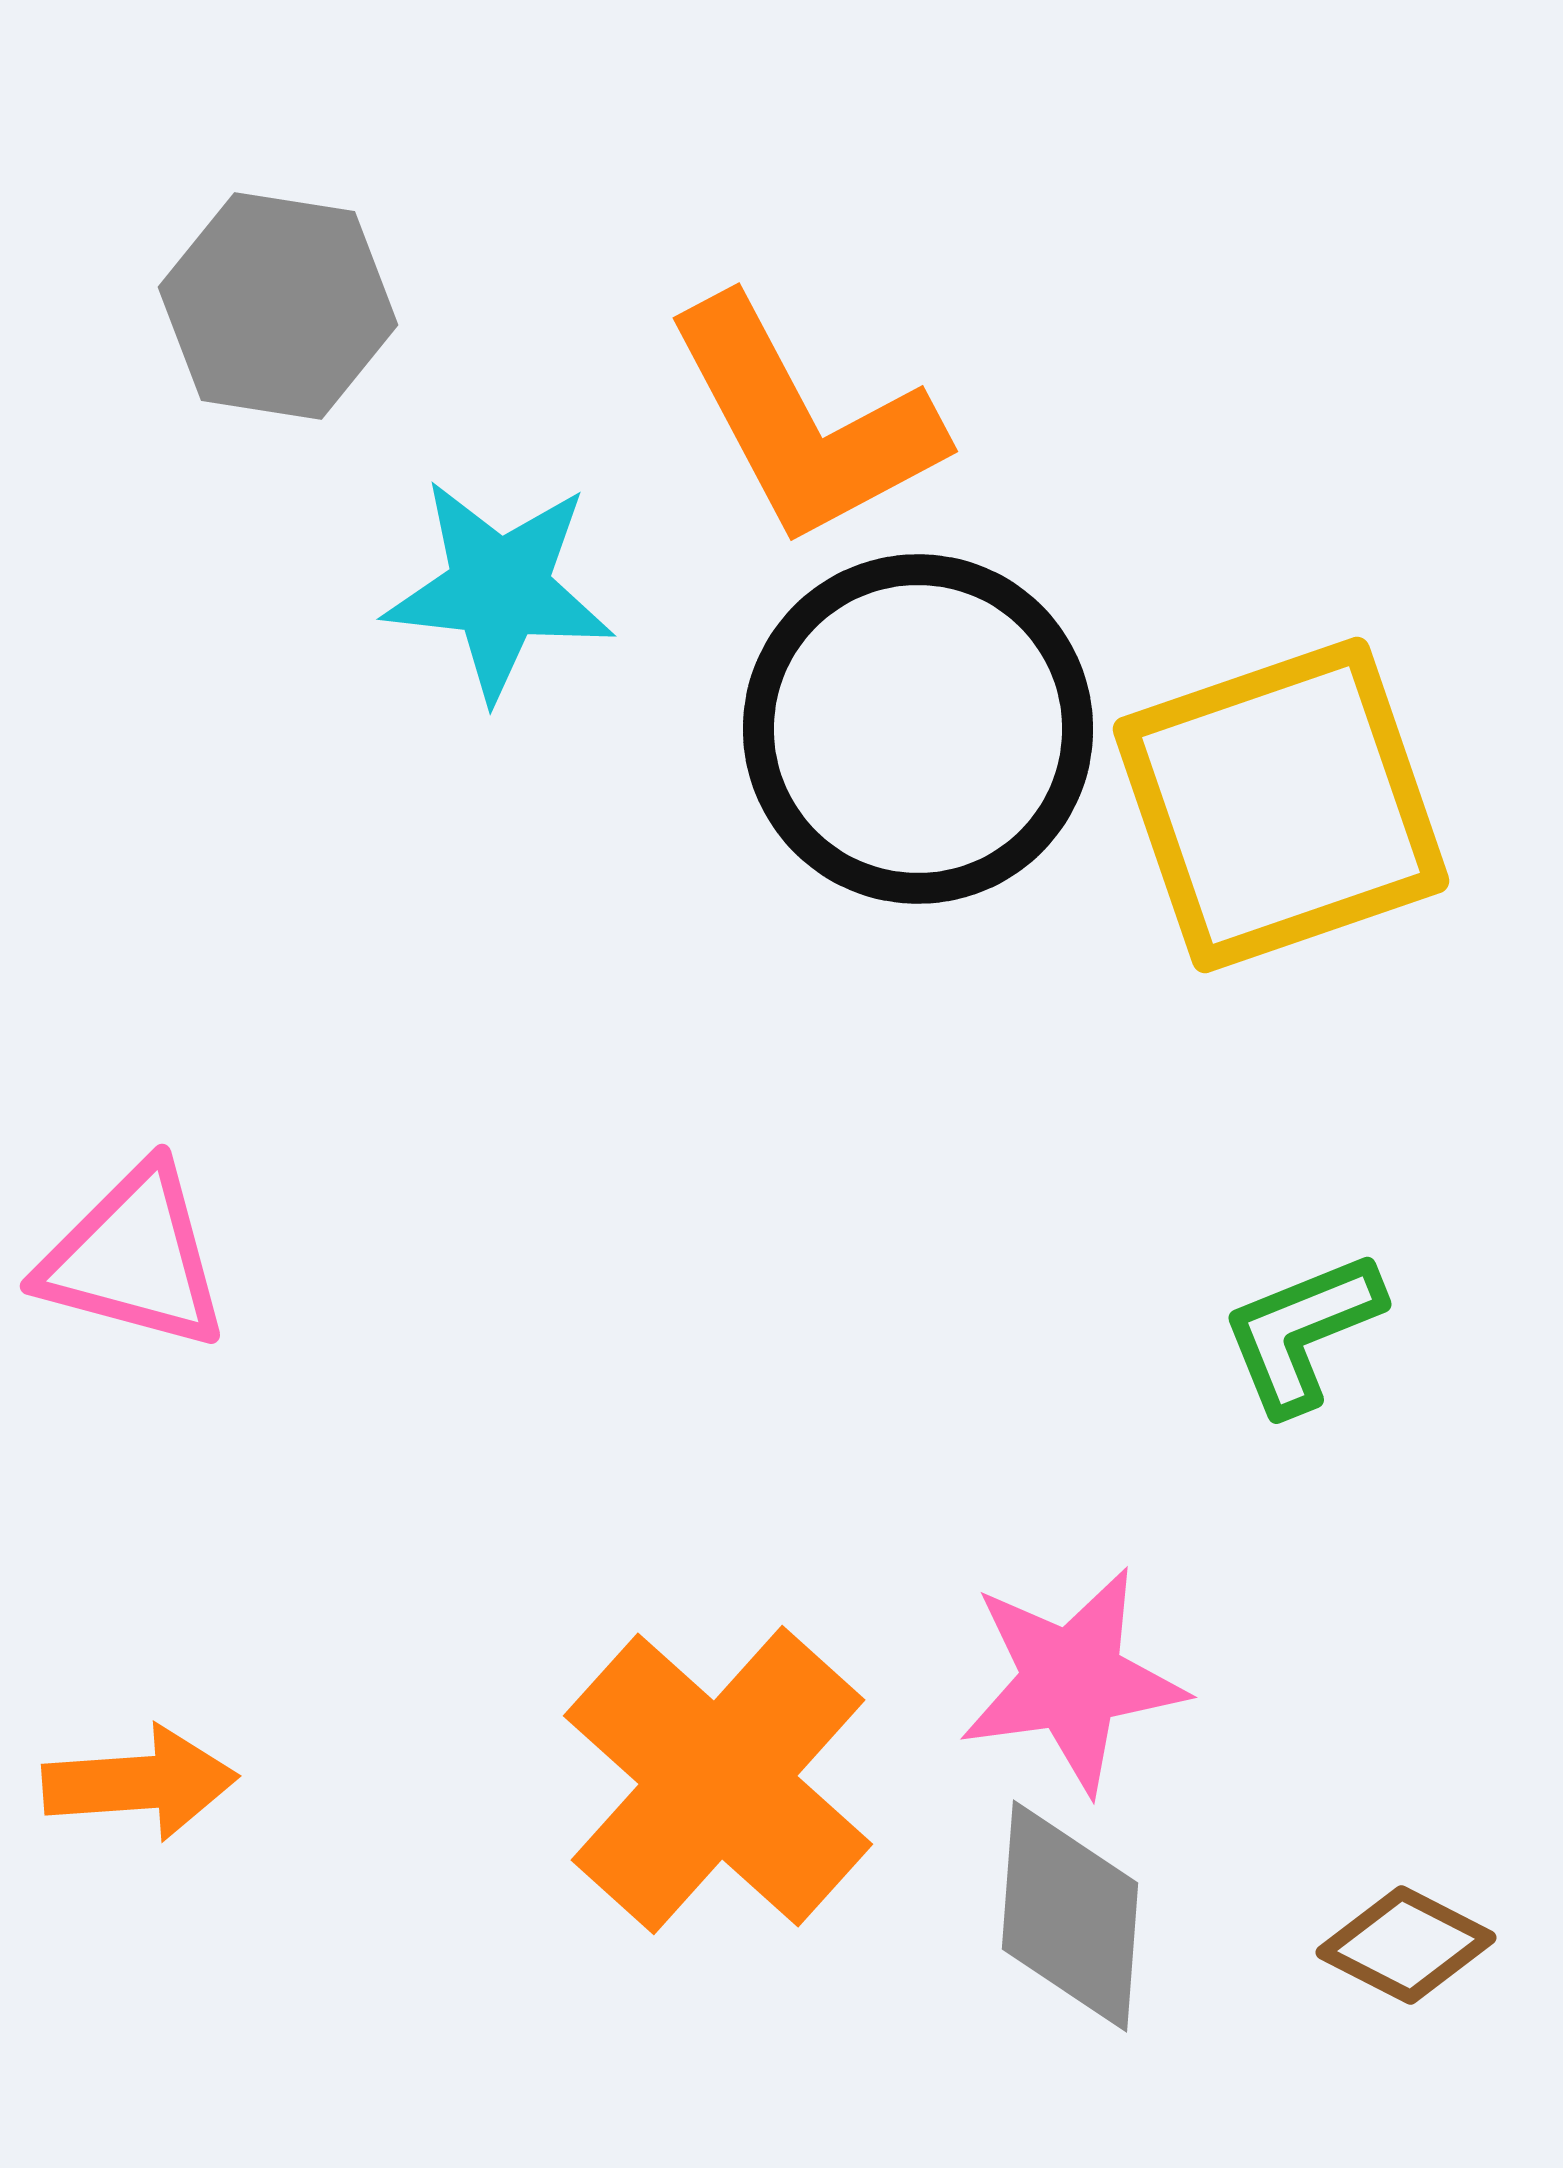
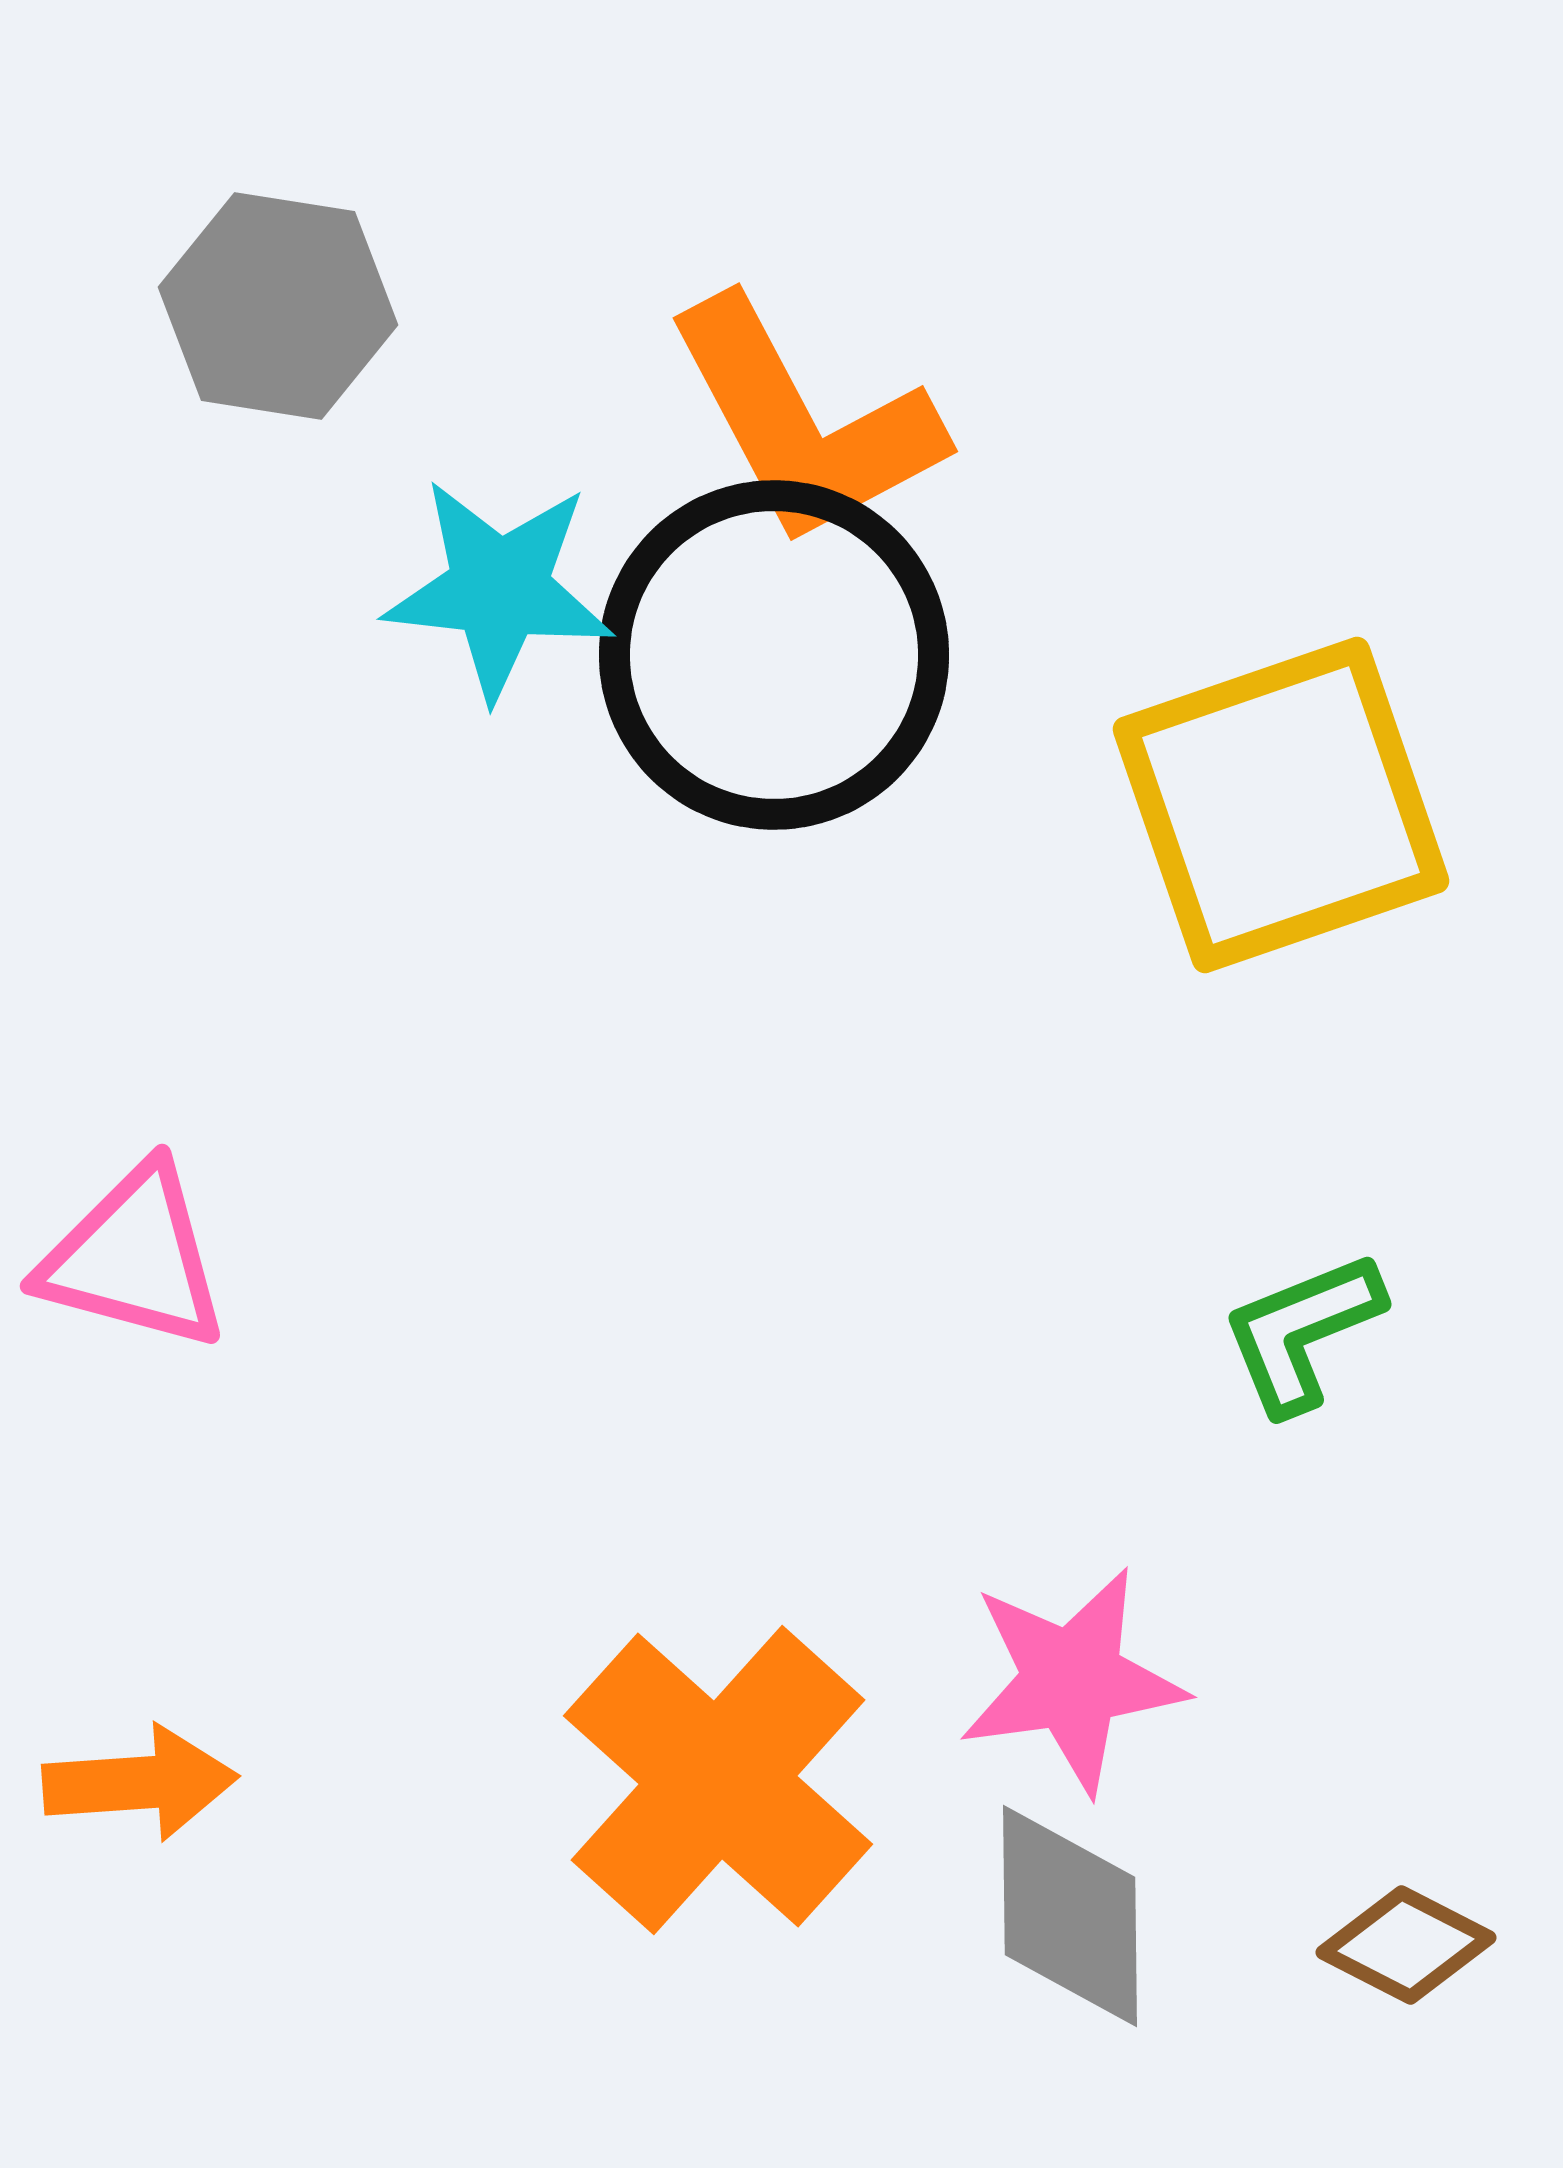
black circle: moved 144 px left, 74 px up
gray diamond: rotated 5 degrees counterclockwise
